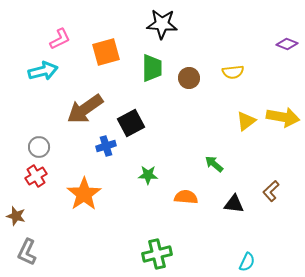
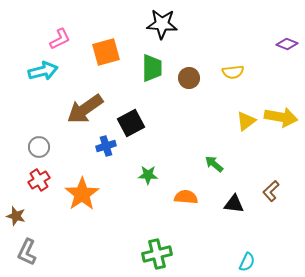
yellow arrow: moved 2 px left
red cross: moved 3 px right, 4 px down
orange star: moved 2 px left
